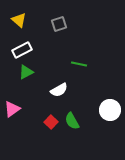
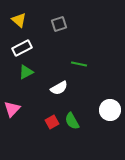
white rectangle: moved 2 px up
white semicircle: moved 2 px up
pink triangle: rotated 12 degrees counterclockwise
red square: moved 1 px right; rotated 16 degrees clockwise
